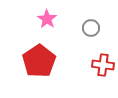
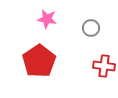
pink star: rotated 24 degrees counterclockwise
red cross: moved 1 px right, 1 px down
